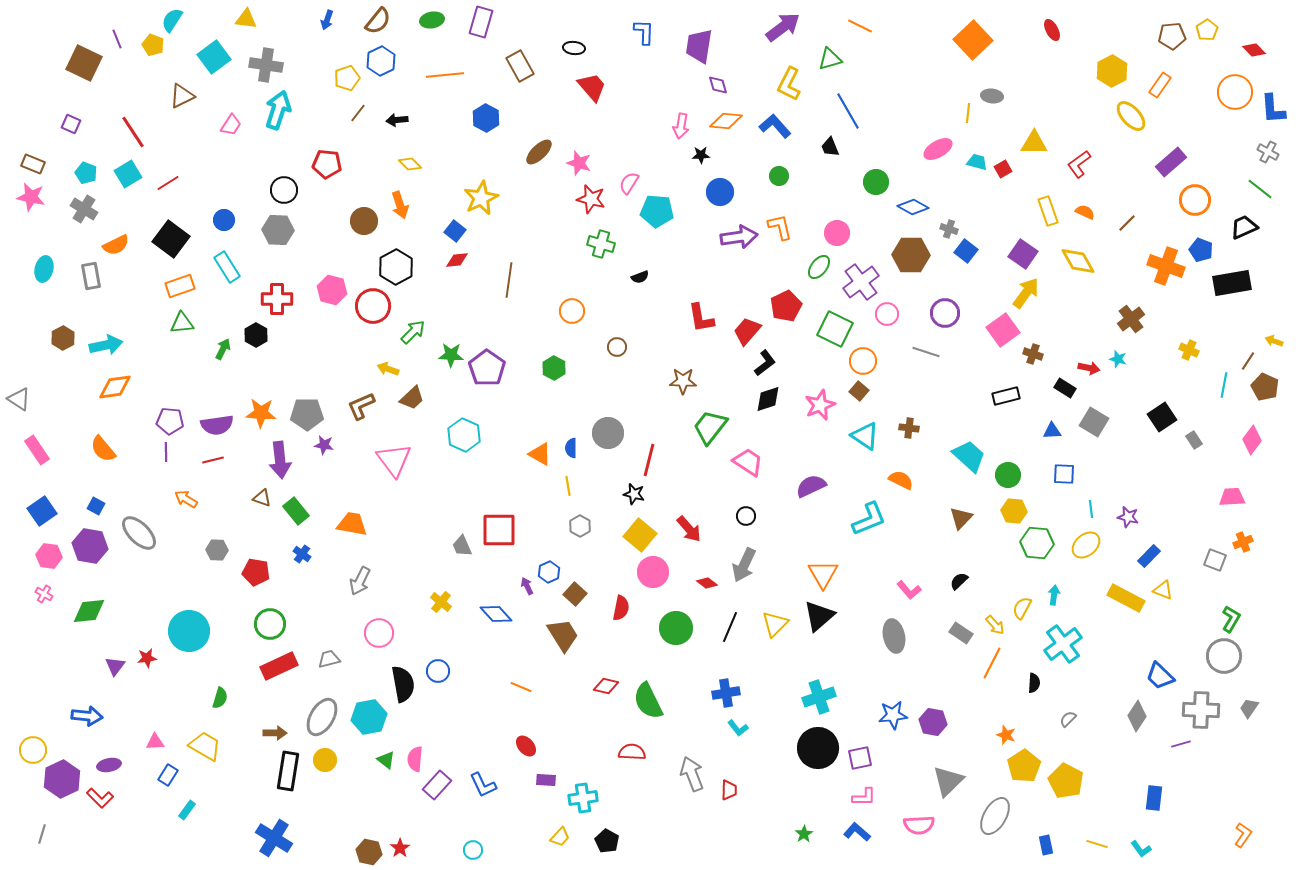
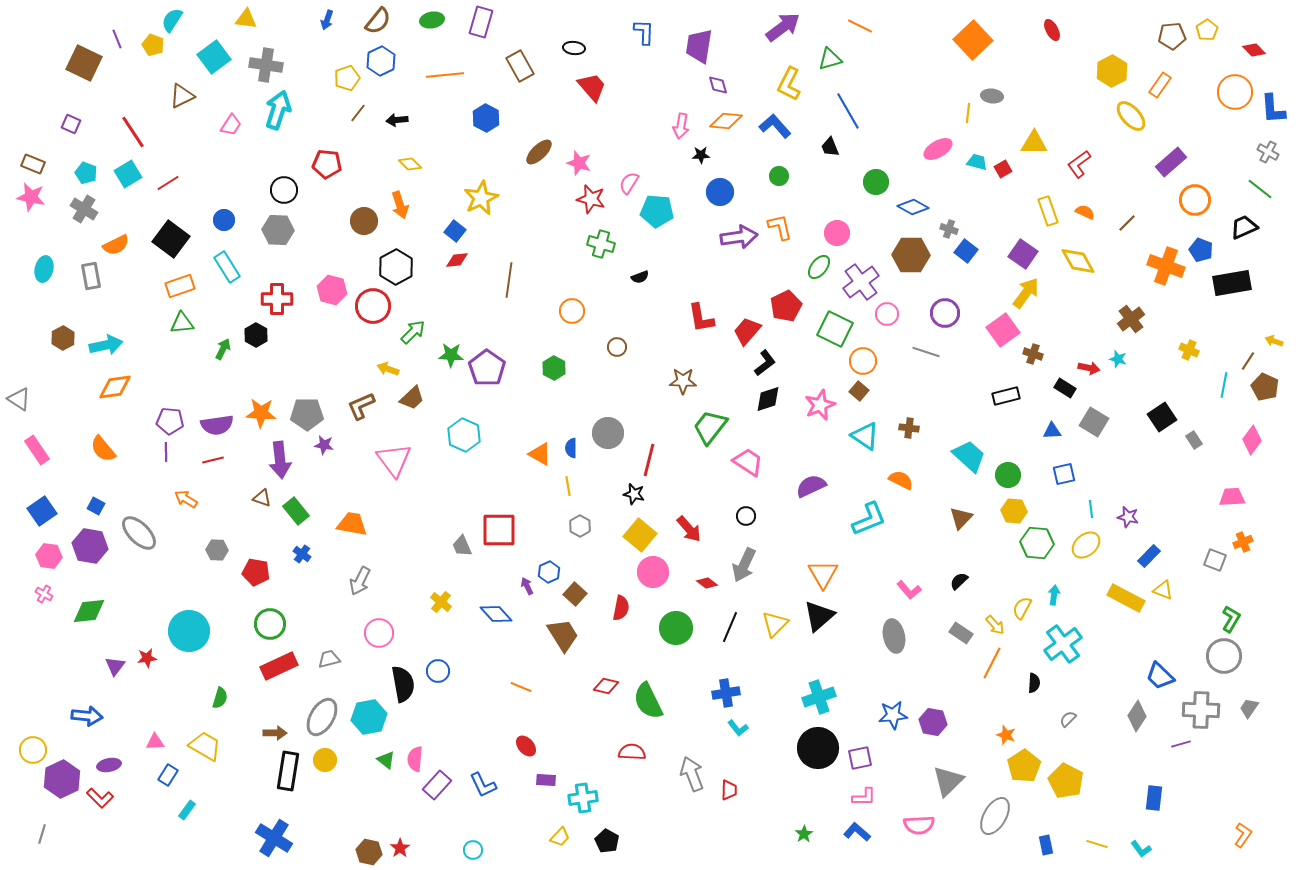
blue square at (1064, 474): rotated 15 degrees counterclockwise
